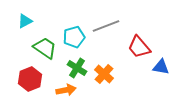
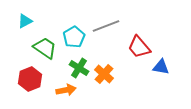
cyan pentagon: rotated 15 degrees counterclockwise
green cross: moved 2 px right
